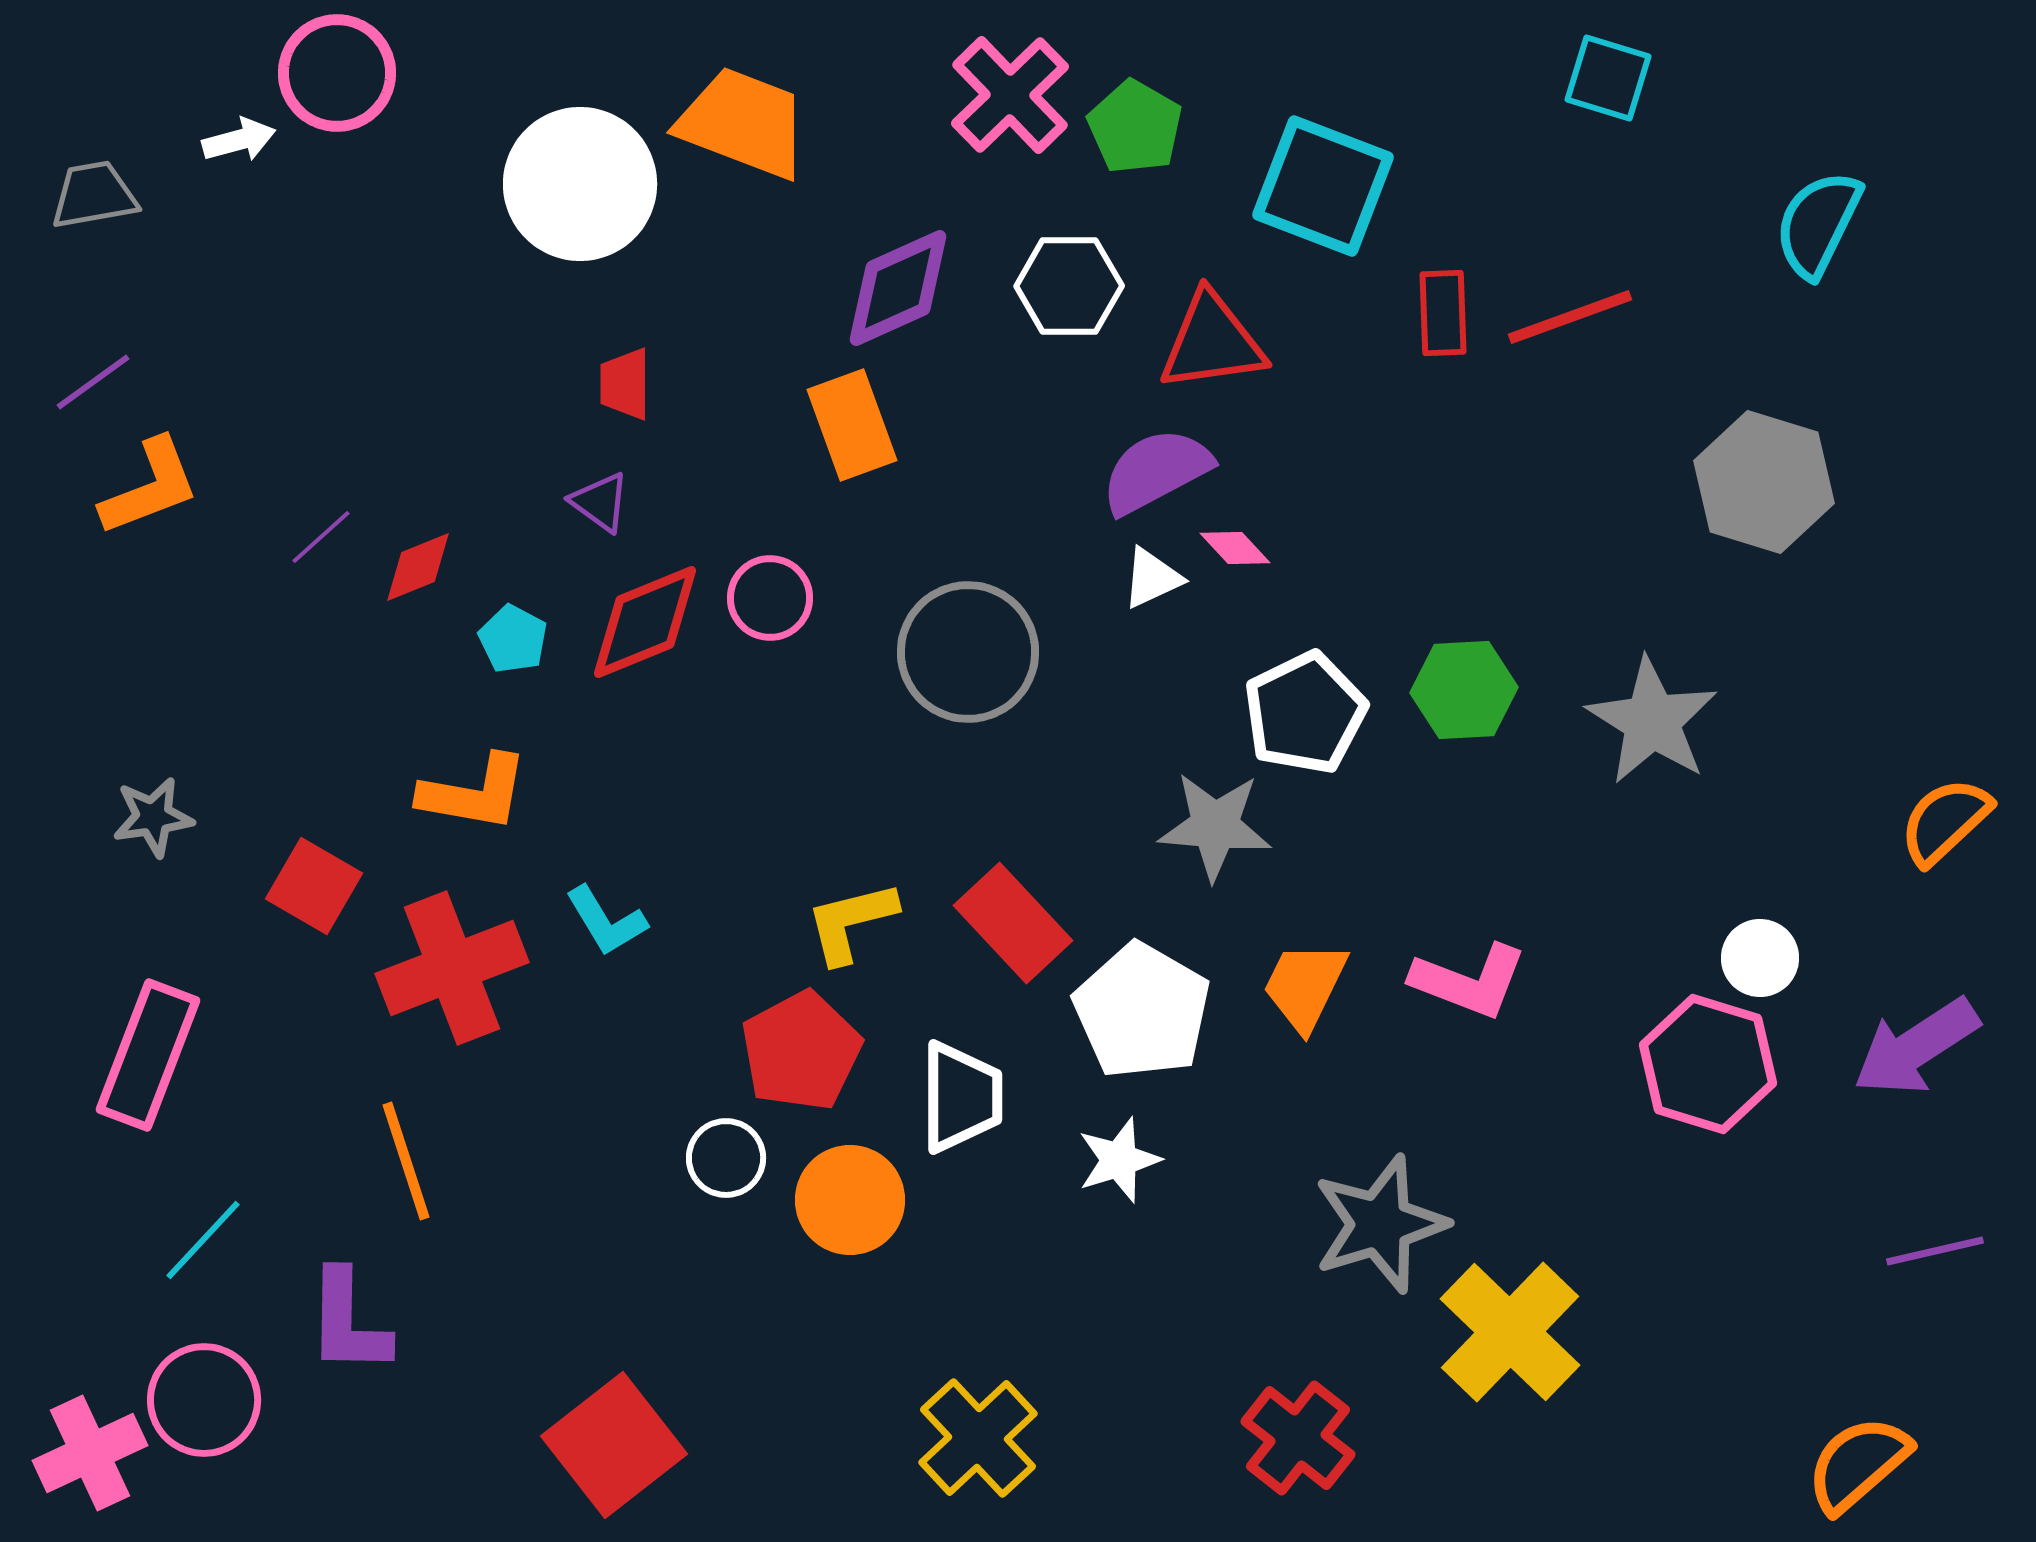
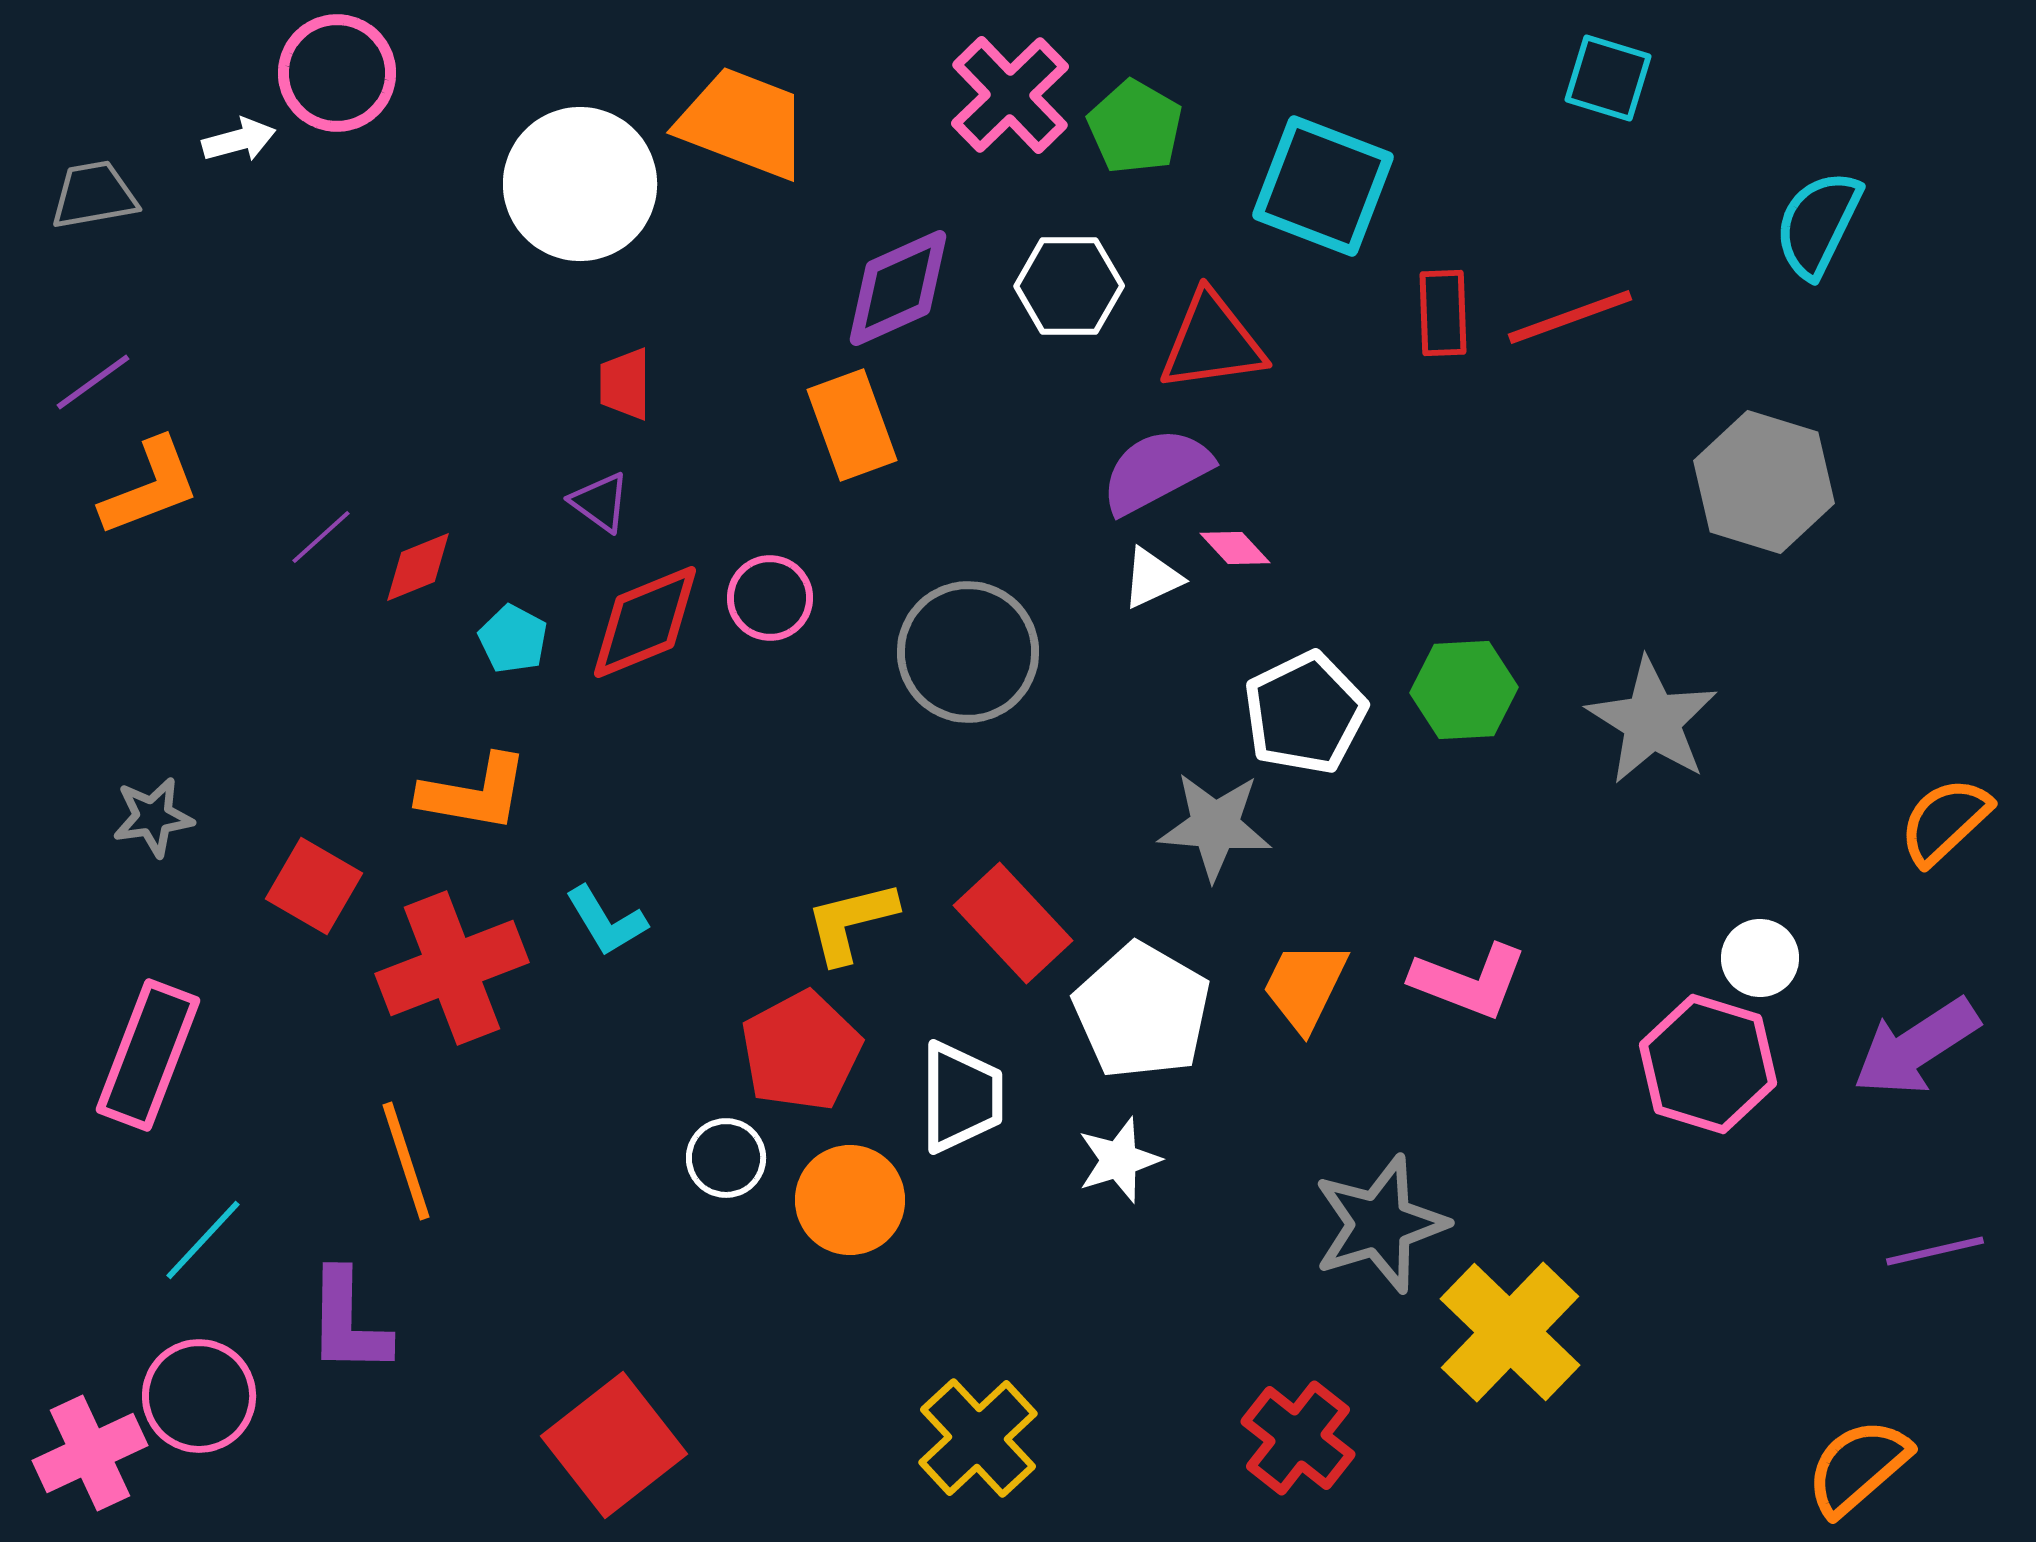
pink circle at (204, 1400): moved 5 px left, 4 px up
orange semicircle at (1858, 1464): moved 3 px down
